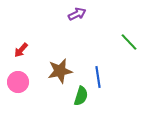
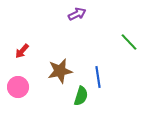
red arrow: moved 1 px right, 1 px down
pink circle: moved 5 px down
